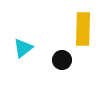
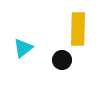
yellow rectangle: moved 5 px left
